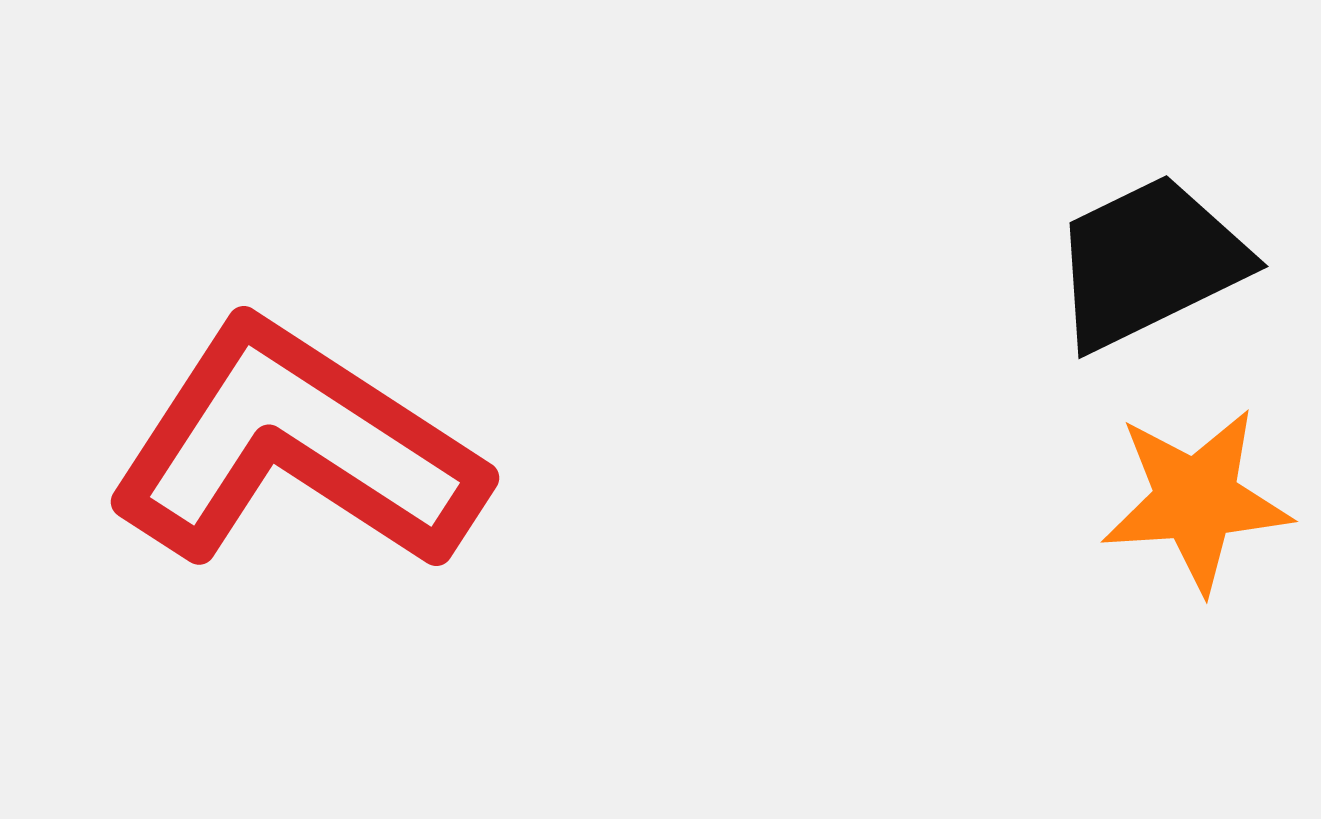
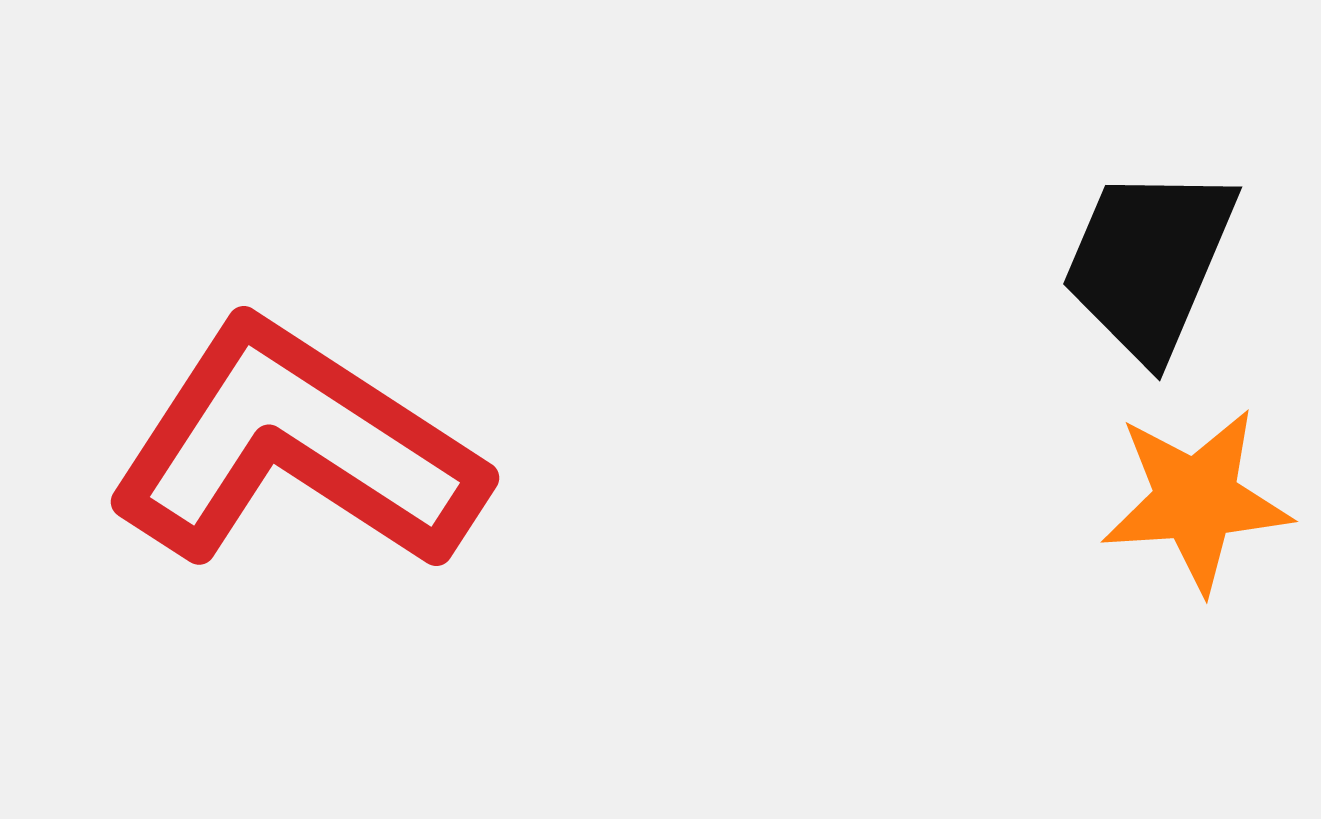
black trapezoid: rotated 41 degrees counterclockwise
